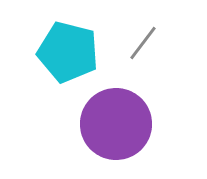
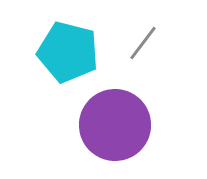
purple circle: moved 1 px left, 1 px down
